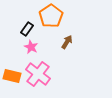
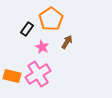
orange pentagon: moved 3 px down
pink star: moved 11 px right
pink cross: rotated 20 degrees clockwise
